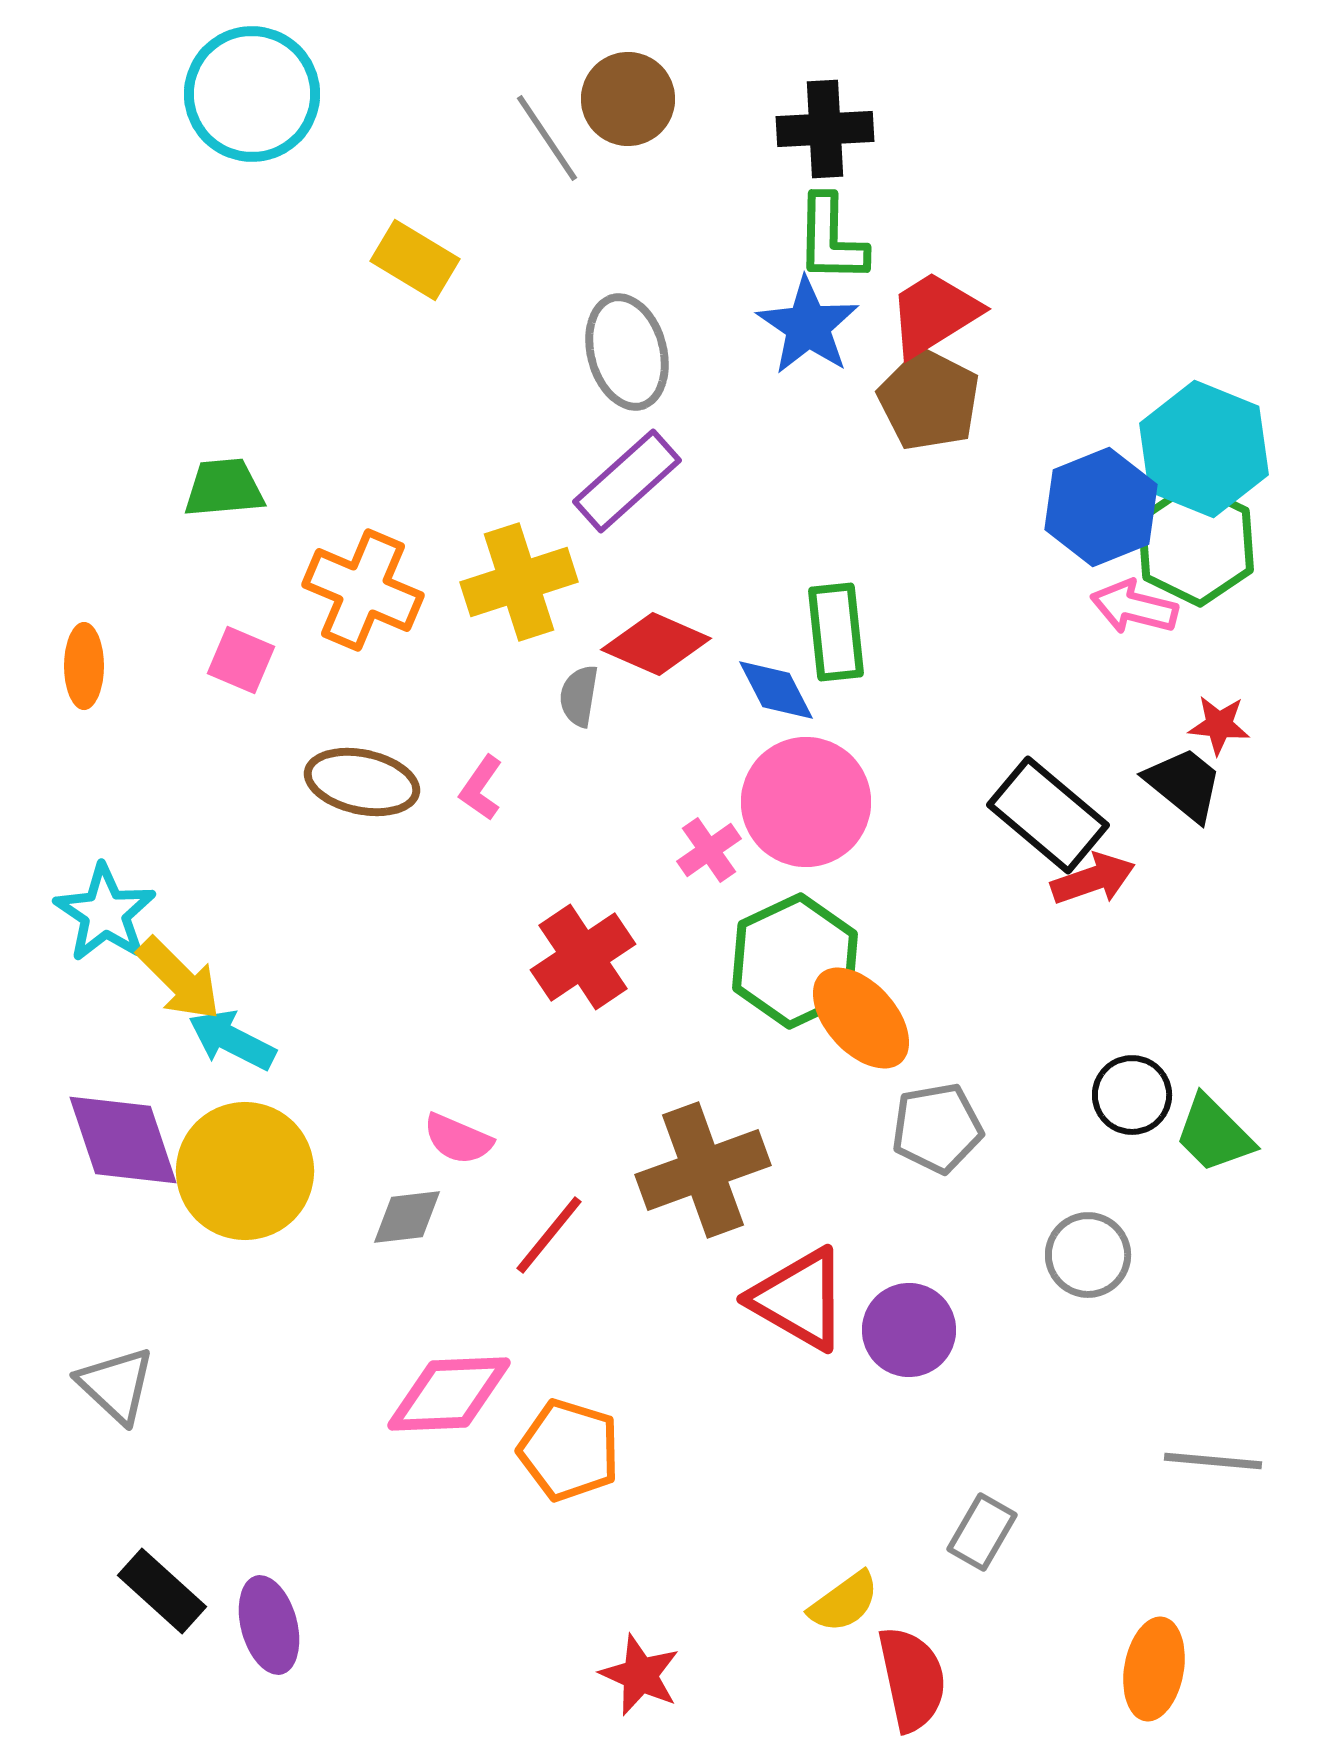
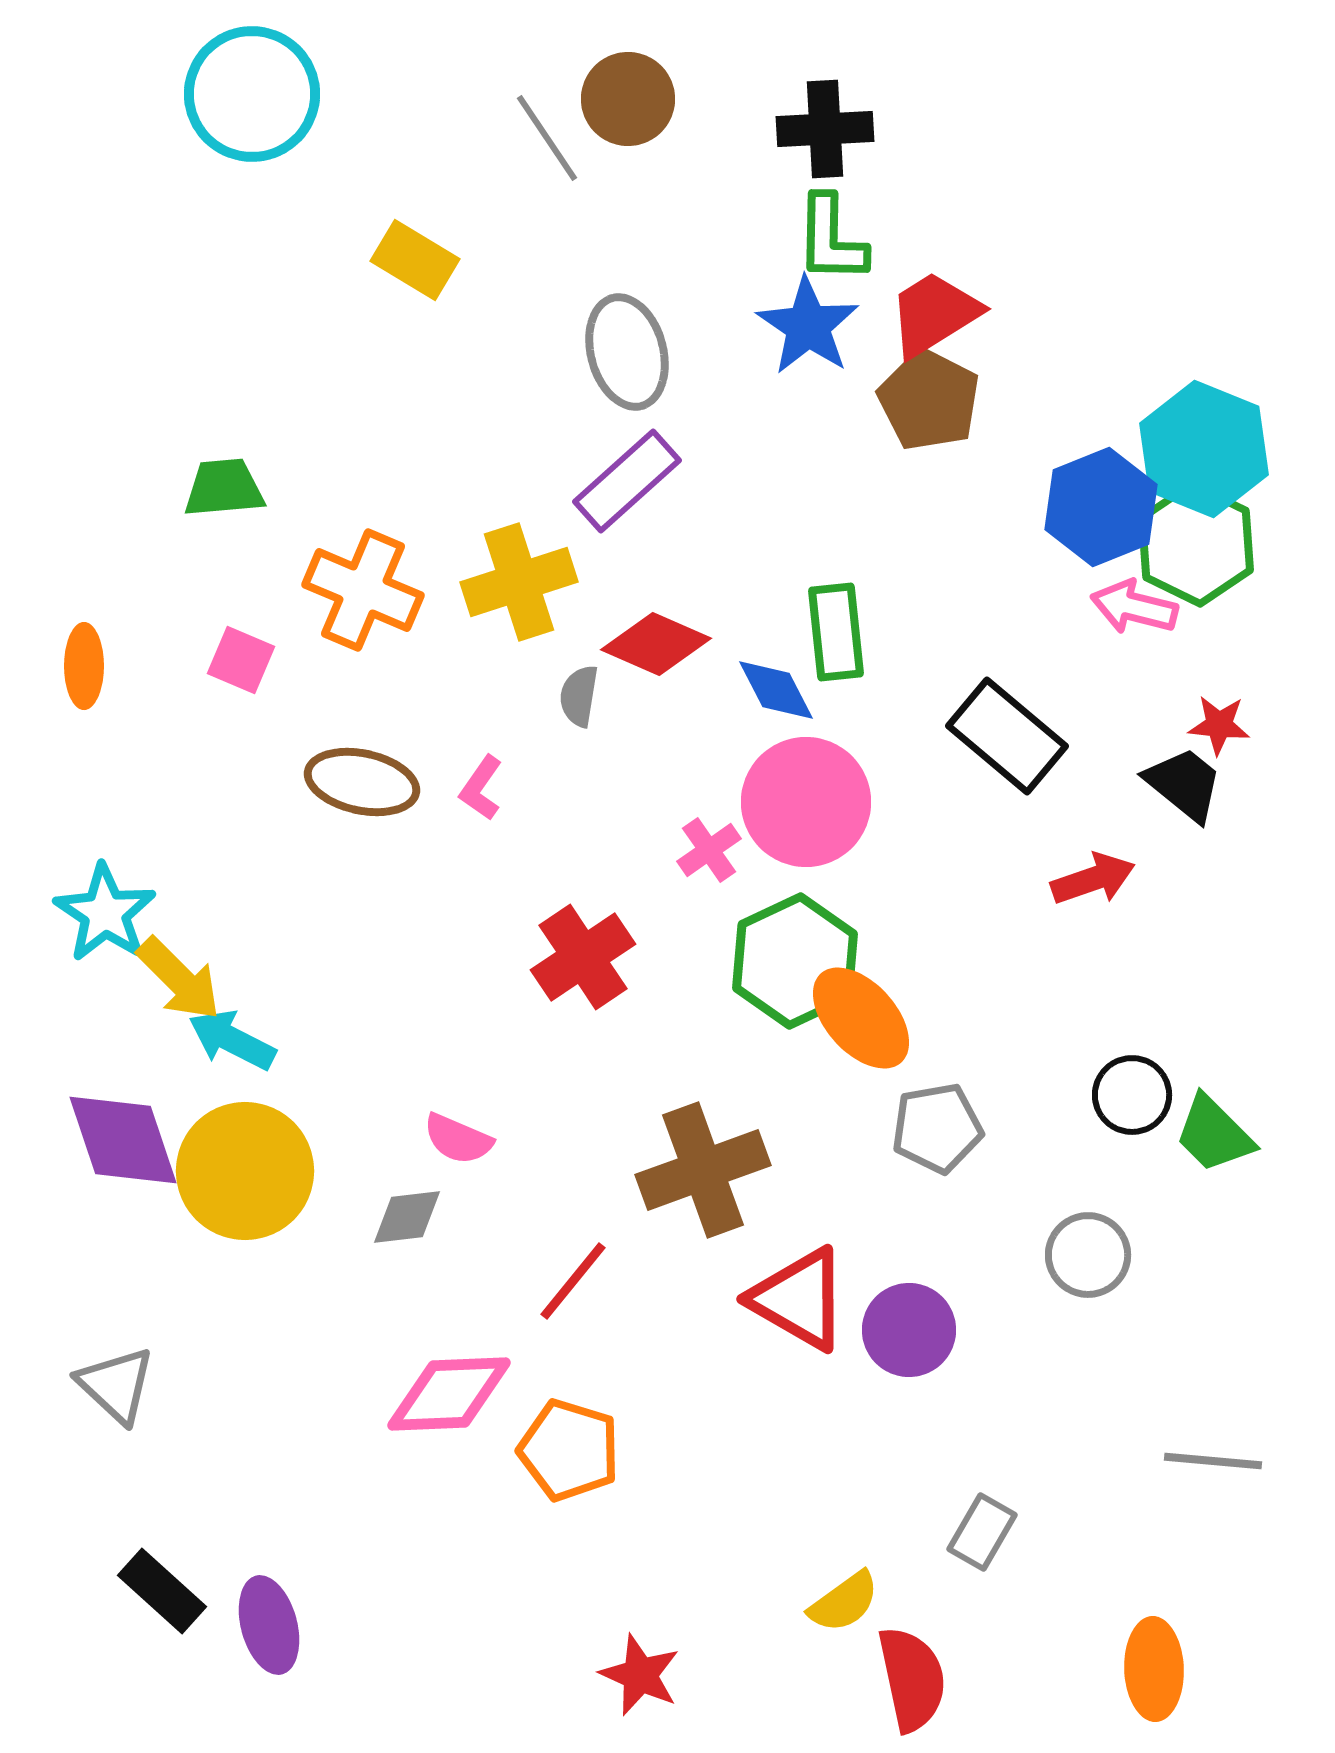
black rectangle at (1048, 815): moved 41 px left, 79 px up
red line at (549, 1235): moved 24 px right, 46 px down
orange ellipse at (1154, 1669): rotated 12 degrees counterclockwise
